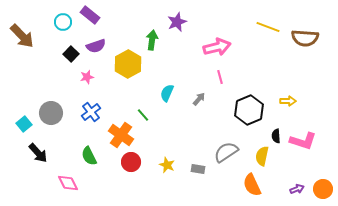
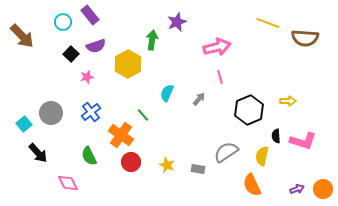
purple rectangle: rotated 12 degrees clockwise
yellow line: moved 4 px up
